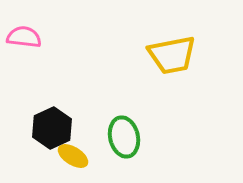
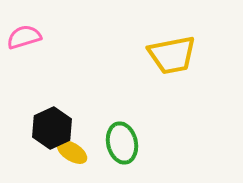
pink semicircle: rotated 24 degrees counterclockwise
green ellipse: moved 2 px left, 6 px down
yellow ellipse: moved 1 px left, 4 px up
